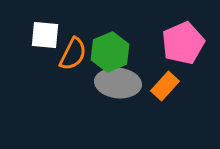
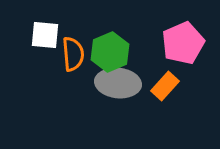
orange semicircle: rotated 32 degrees counterclockwise
